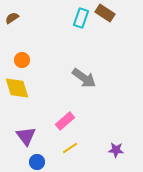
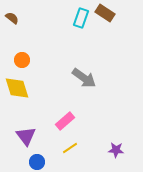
brown semicircle: rotated 72 degrees clockwise
